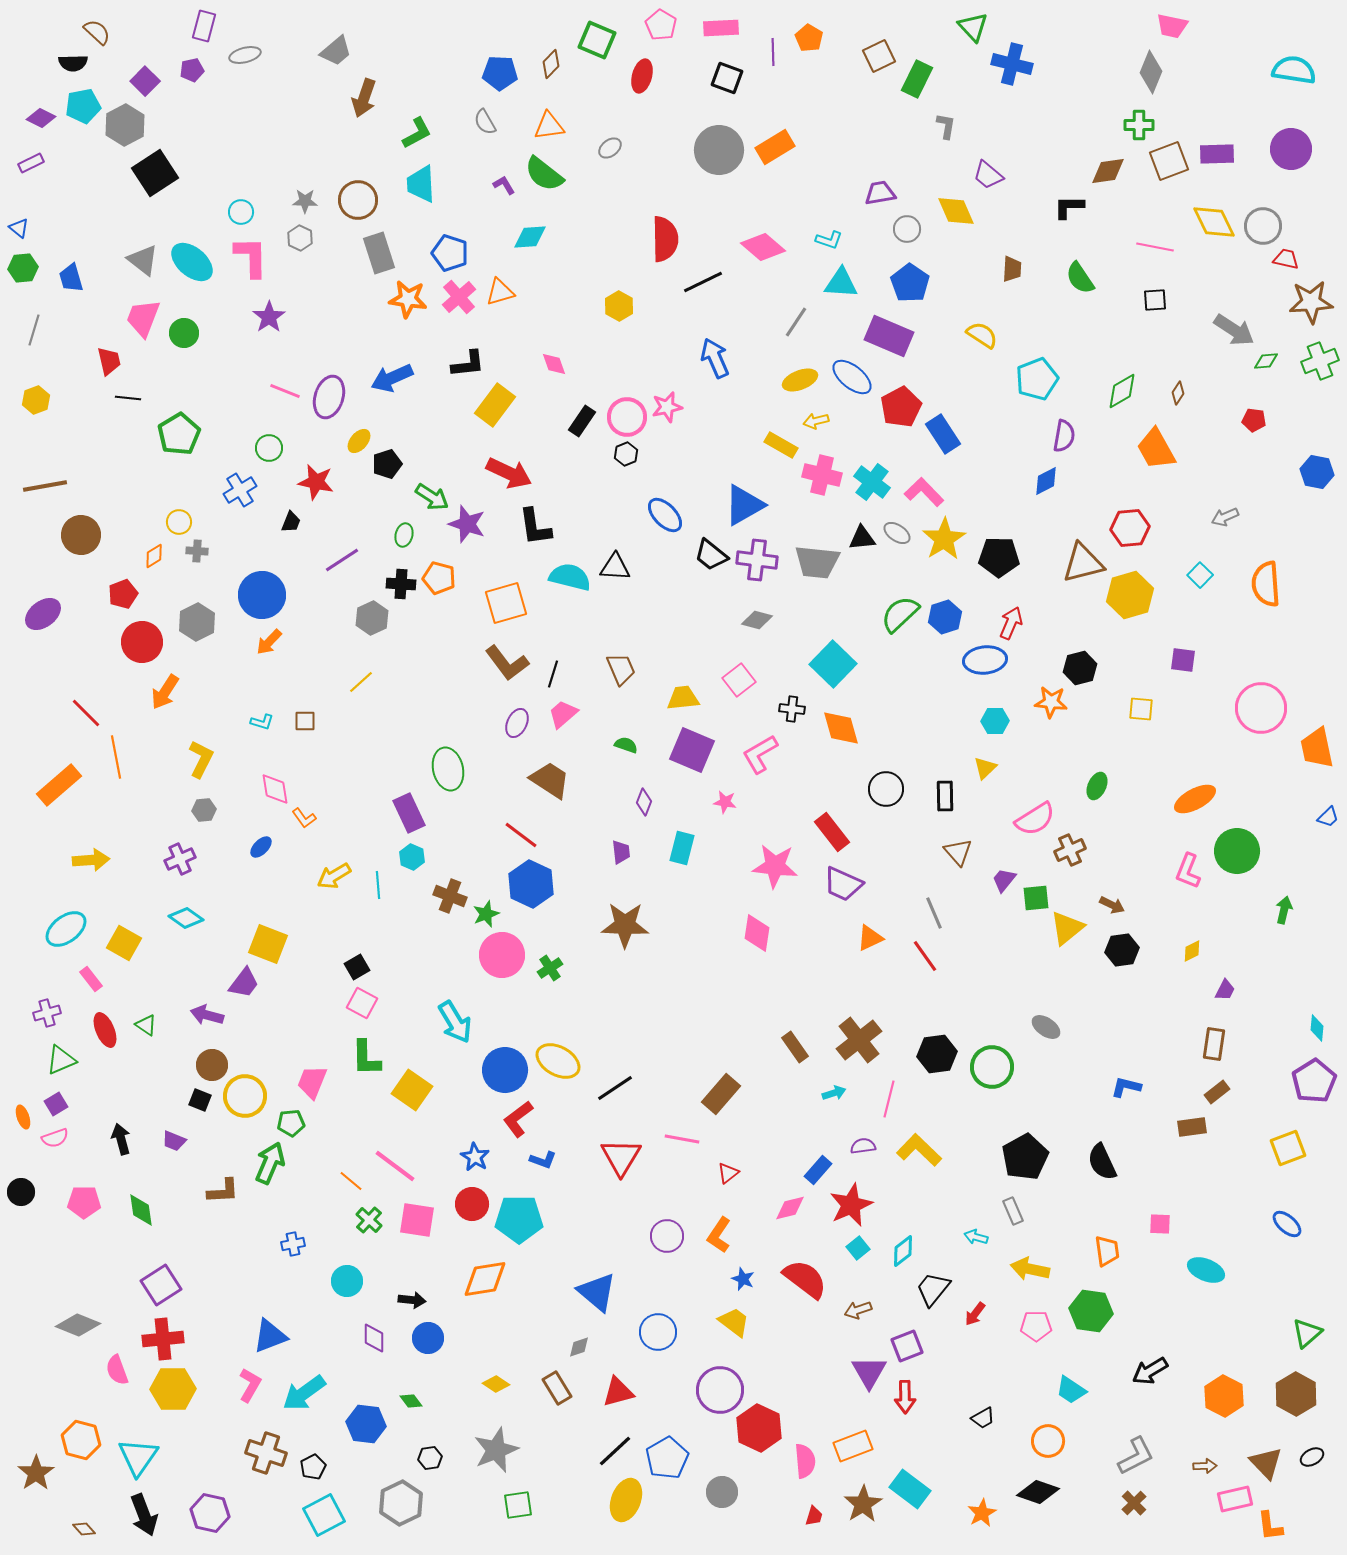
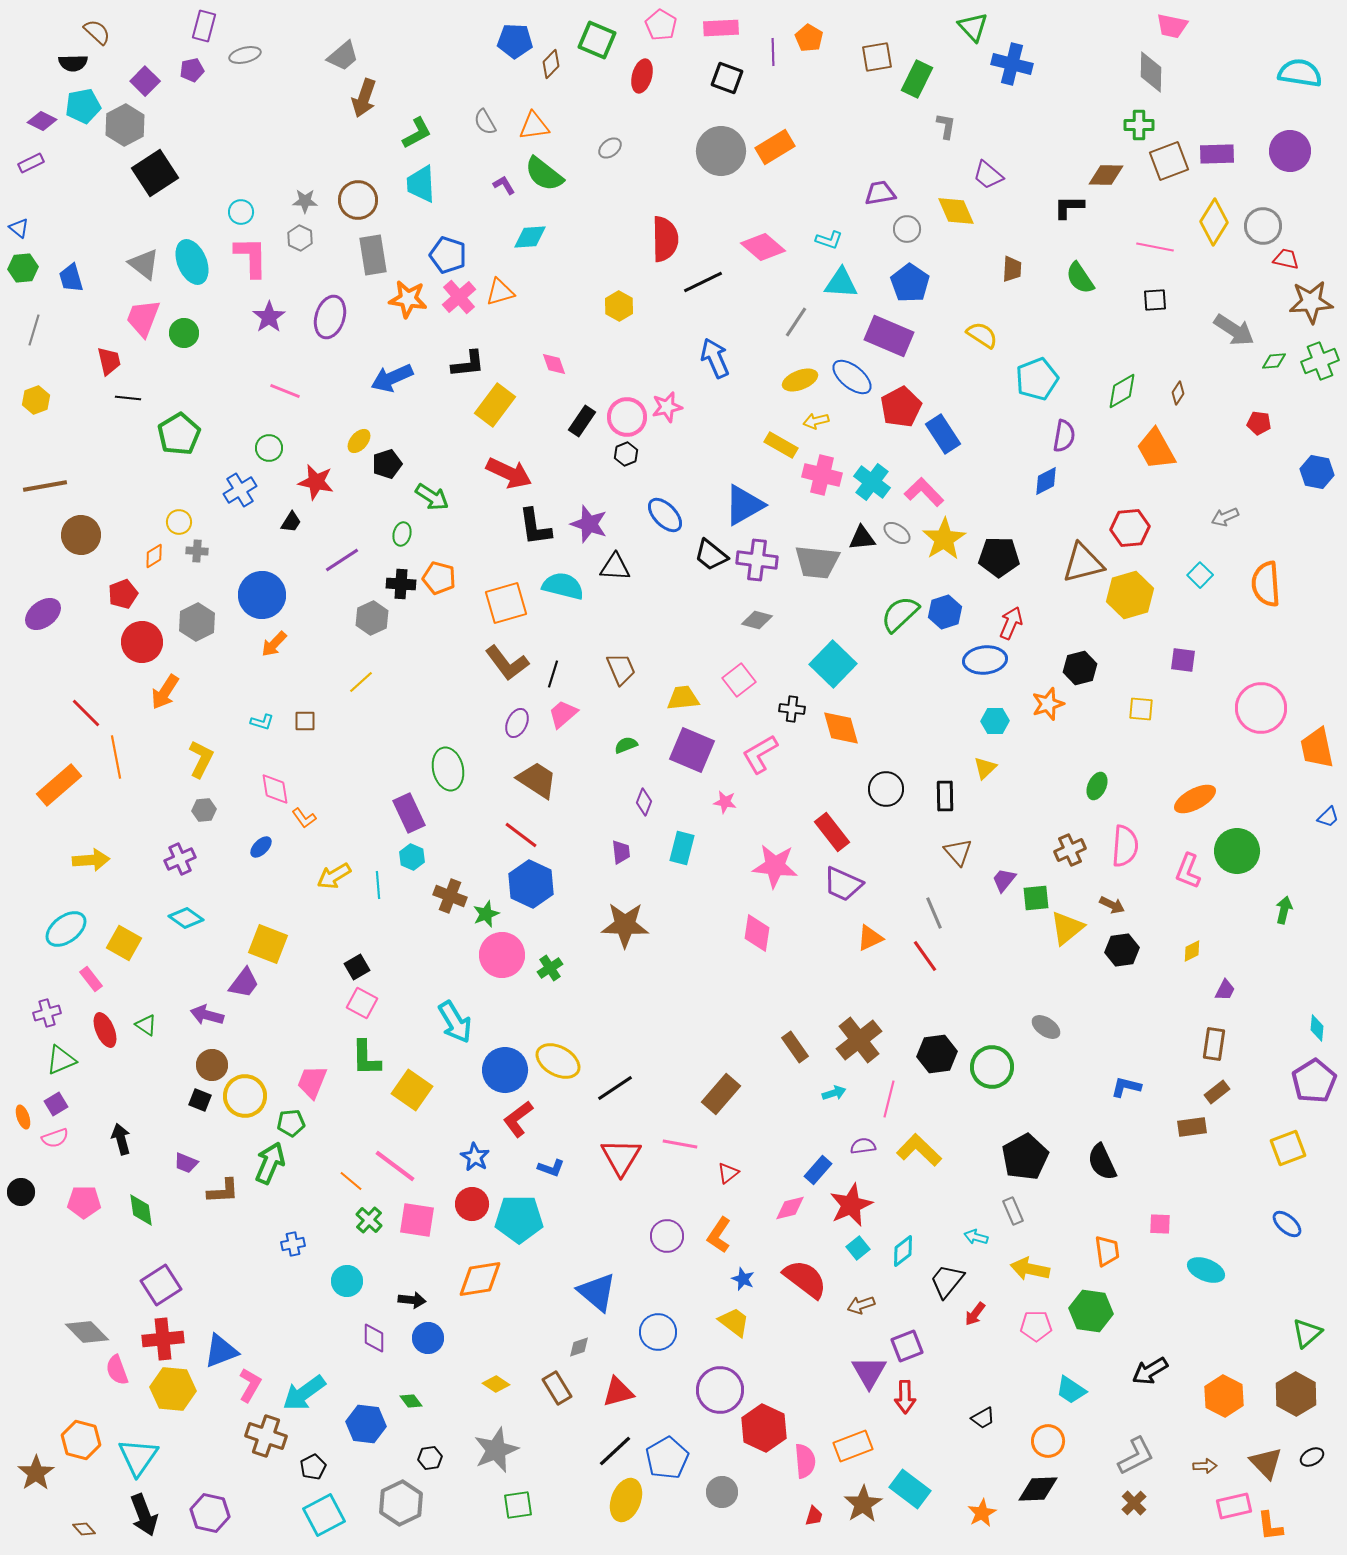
gray trapezoid at (336, 51): moved 7 px right, 5 px down
brown square at (879, 56): moved 2 px left, 1 px down; rotated 16 degrees clockwise
cyan semicircle at (1294, 70): moved 6 px right, 3 px down
gray diamond at (1151, 72): rotated 21 degrees counterclockwise
blue pentagon at (500, 73): moved 15 px right, 32 px up
purple diamond at (41, 118): moved 1 px right, 3 px down
orange triangle at (549, 126): moved 15 px left
purple circle at (1291, 149): moved 1 px left, 2 px down
gray circle at (719, 150): moved 2 px right, 1 px down
brown diamond at (1108, 171): moved 2 px left, 4 px down; rotated 9 degrees clockwise
yellow diamond at (1214, 222): rotated 57 degrees clockwise
gray rectangle at (379, 253): moved 6 px left, 2 px down; rotated 9 degrees clockwise
blue pentagon at (450, 253): moved 2 px left, 2 px down
gray triangle at (143, 260): moved 1 px right, 4 px down
cyan ellipse at (192, 262): rotated 27 degrees clockwise
green diamond at (1266, 361): moved 8 px right
purple ellipse at (329, 397): moved 1 px right, 80 px up
red pentagon at (1254, 420): moved 5 px right, 3 px down
black trapezoid at (291, 522): rotated 10 degrees clockwise
purple star at (467, 524): moved 122 px right
green ellipse at (404, 535): moved 2 px left, 1 px up
cyan semicircle at (570, 577): moved 7 px left, 9 px down
blue hexagon at (945, 617): moved 5 px up
orange arrow at (269, 642): moved 5 px right, 2 px down
orange star at (1051, 702): moved 3 px left, 2 px down; rotated 24 degrees counterclockwise
green semicircle at (626, 745): rotated 40 degrees counterclockwise
brown trapezoid at (550, 780): moved 13 px left
pink semicircle at (1035, 819): moved 90 px right, 27 px down; rotated 54 degrees counterclockwise
pink line at (682, 1139): moved 2 px left, 5 px down
purple trapezoid at (174, 1141): moved 12 px right, 22 px down
blue L-shape at (543, 1160): moved 8 px right, 8 px down
orange diamond at (485, 1279): moved 5 px left
black trapezoid at (933, 1289): moved 14 px right, 8 px up
brown arrow at (858, 1310): moved 3 px right, 5 px up
gray diamond at (78, 1325): moved 9 px right, 7 px down; rotated 24 degrees clockwise
blue triangle at (270, 1336): moved 49 px left, 15 px down
yellow hexagon at (173, 1389): rotated 6 degrees clockwise
red hexagon at (759, 1428): moved 5 px right
brown cross at (266, 1453): moved 17 px up
black diamond at (1038, 1492): moved 3 px up; rotated 21 degrees counterclockwise
pink rectangle at (1235, 1499): moved 1 px left, 7 px down
